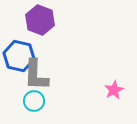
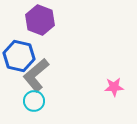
gray L-shape: rotated 48 degrees clockwise
pink star: moved 3 px up; rotated 24 degrees clockwise
